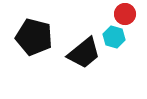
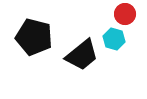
cyan hexagon: moved 2 px down
black trapezoid: moved 2 px left, 2 px down
